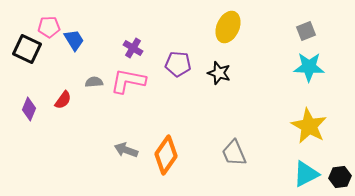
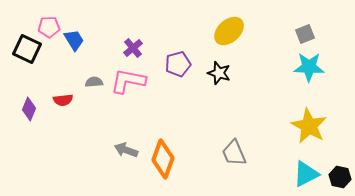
yellow ellipse: moved 1 px right, 4 px down; rotated 24 degrees clockwise
gray square: moved 1 px left, 3 px down
purple cross: rotated 18 degrees clockwise
purple pentagon: rotated 20 degrees counterclockwise
red semicircle: rotated 48 degrees clockwise
orange diamond: moved 3 px left, 4 px down; rotated 15 degrees counterclockwise
black hexagon: rotated 20 degrees clockwise
